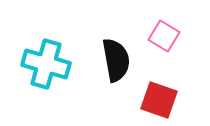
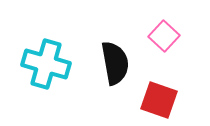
pink square: rotated 12 degrees clockwise
black semicircle: moved 1 px left, 3 px down
